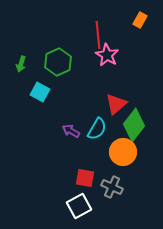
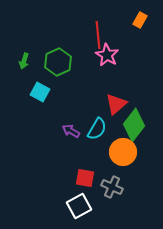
green arrow: moved 3 px right, 3 px up
